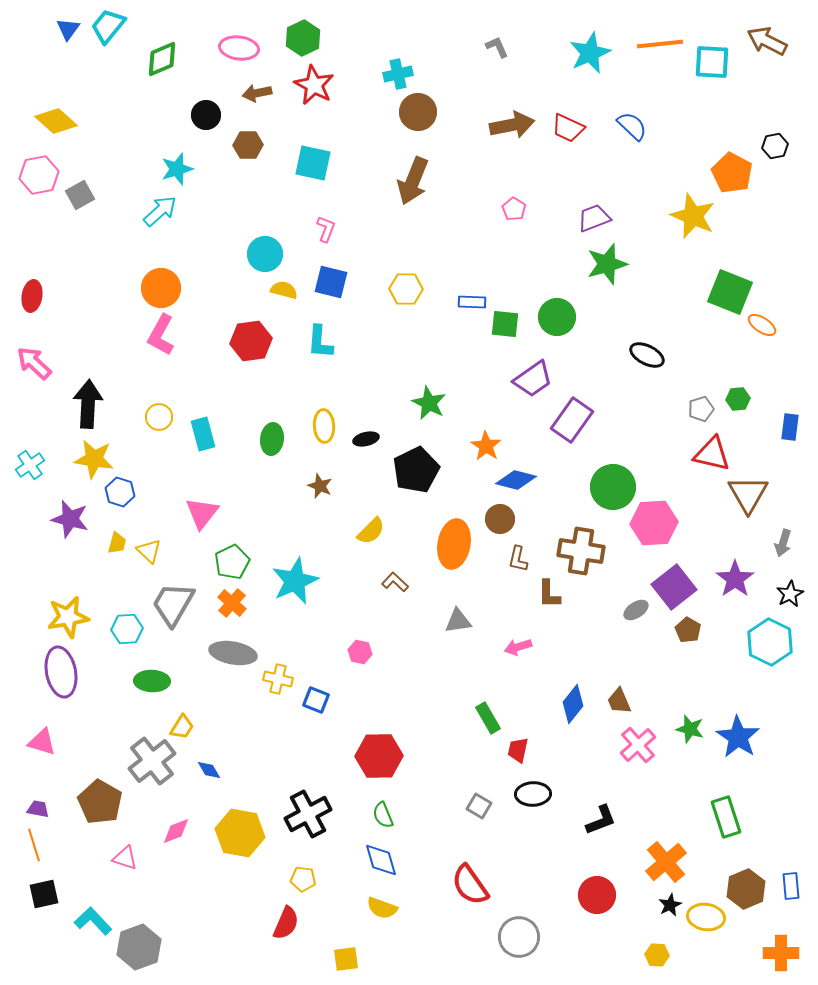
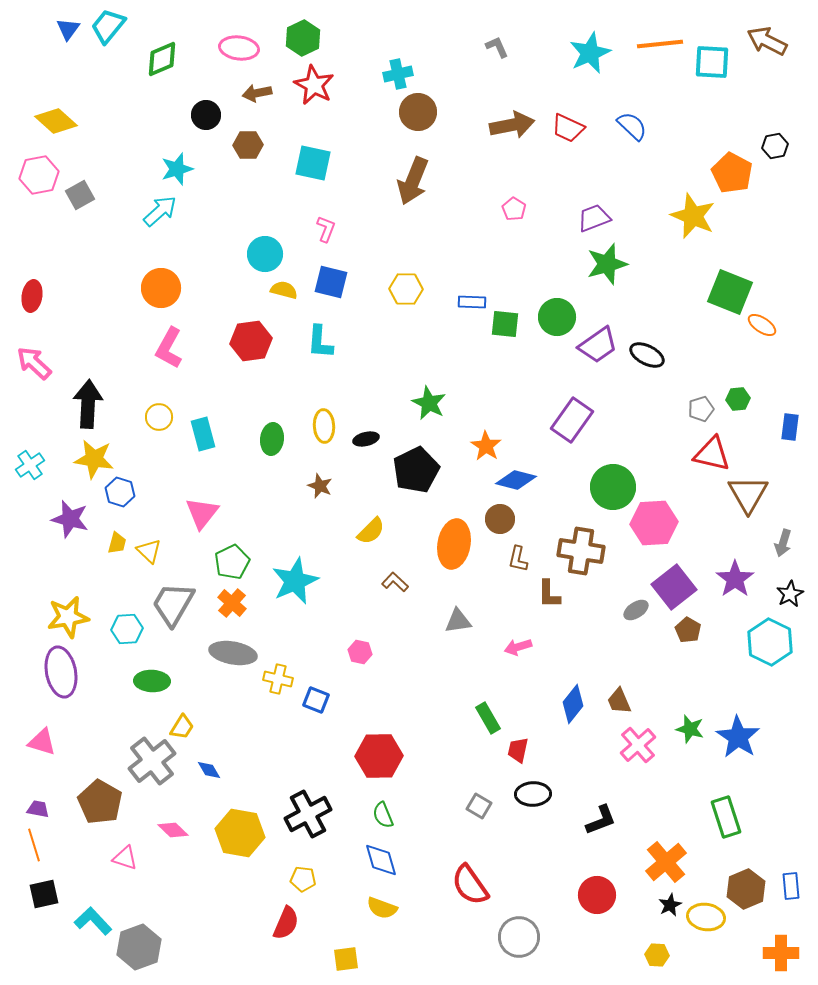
pink L-shape at (161, 335): moved 8 px right, 13 px down
purple trapezoid at (533, 379): moved 65 px right, 34 px up
pink diamond at (176, 831): moved 3 px left, 1 px up; rotated 64 degrees clockwise
